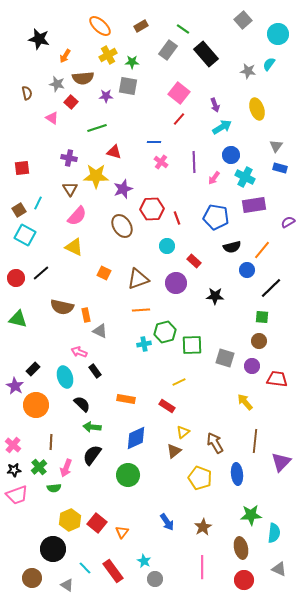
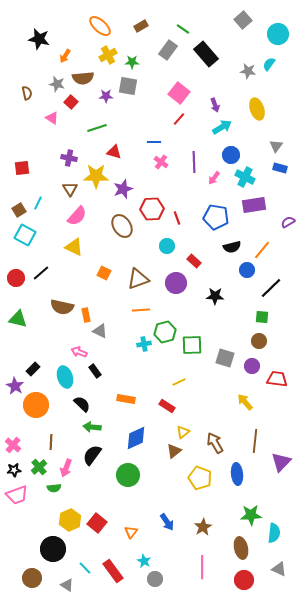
orange triangle at (122, 532): moved 9 px right
